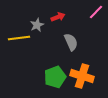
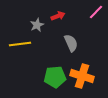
red arrow: moved 1 px up
yellow line: moved 1 px right, 6 px down
gray semicircle: moved 1 px down
green pentagon: rotated 15 degrees clockwise
